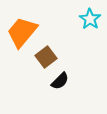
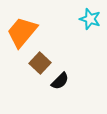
cyan star: rotated 15 degrees counterclockwise
brown square: moved 6 px left, 6 px down; rotated 10 degrees counterclockwise
